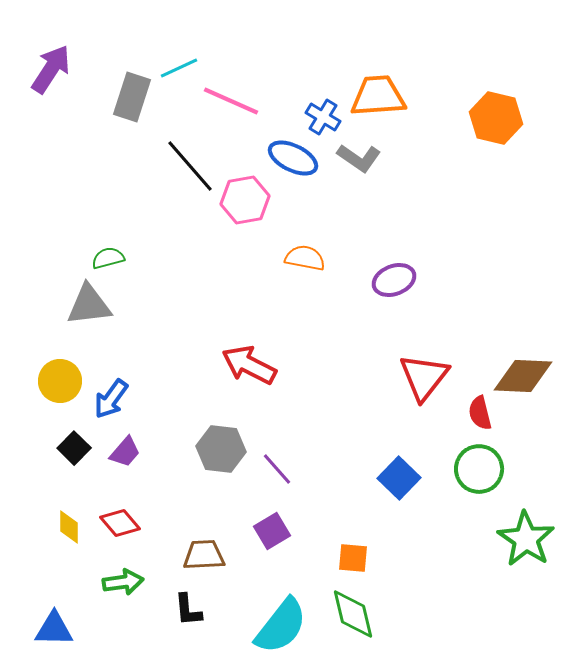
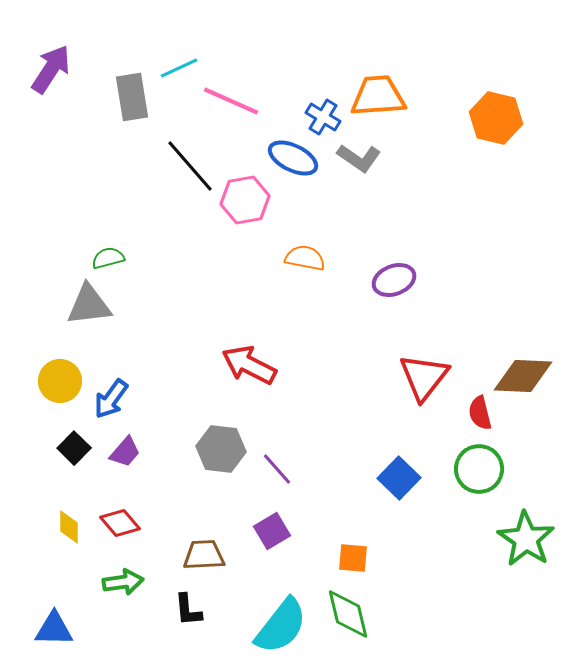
gray rectangle: rotated 27 degrees counterclockwise
green diamond: moved 5 px left
